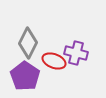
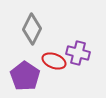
gray diamond: moved 4 px right, 14 px up
purple cross: moved 2 px right
